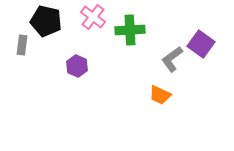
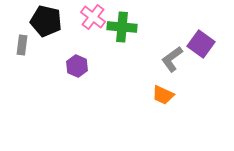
green cross: moved 8 px left, 3 px up; rotated 8 degrees clockwise
orange trapezoid: moved 3 px right
